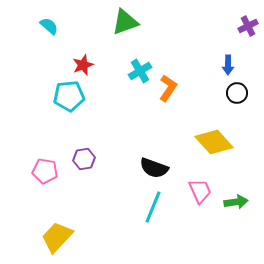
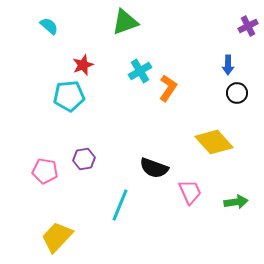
pink trapezoid: moved 10 px left, 1 px down
cyan line: moved 33 px left, 2 px up
